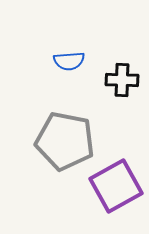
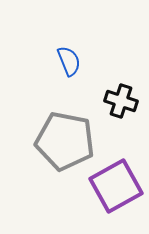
blue semicircle: rotated 108 degrees counterclockwise
black cross: moved 1 px left, 21 px down; rotated 16 degrees clockwise
